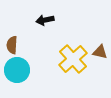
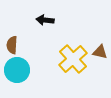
black arrow: rotated 18 degrees clockwise
